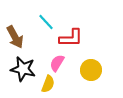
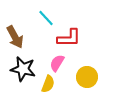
cyan line: moved 4 px up
red L-shape: moved 2 px left
yellow circle: moved 4 px left, 7 px down
